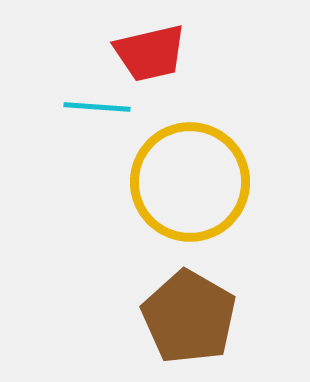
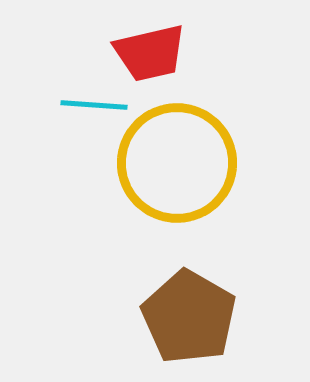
cyan line: moved 3 px left, 2 px up
yellow circle: moved 13 px left, 19 px up
